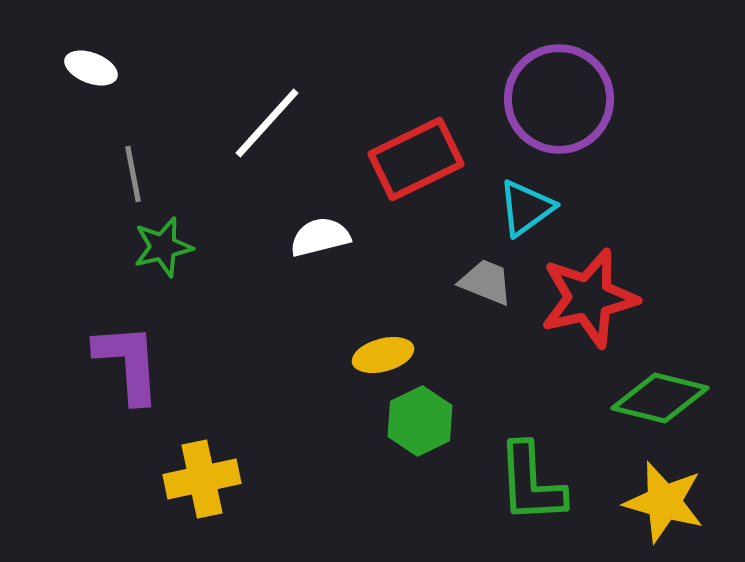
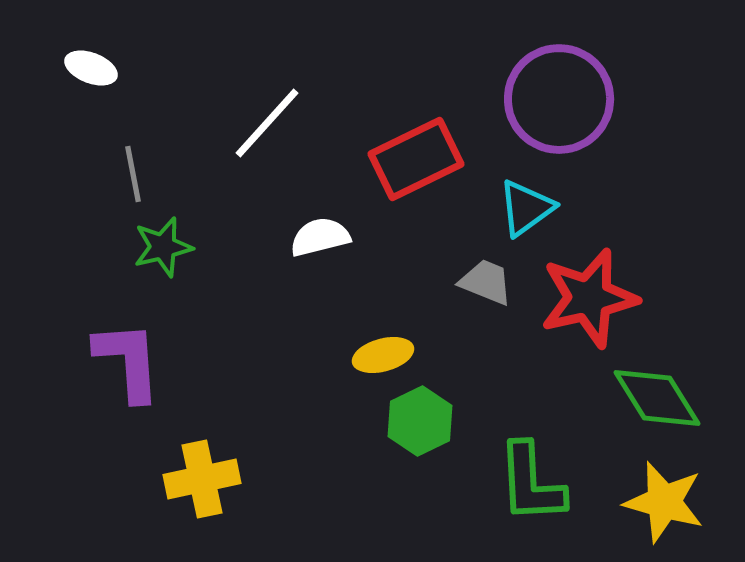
purple L-shape: moved 2 px up
green diamond: moved 3 px left; rotated 44 degrees clockwise
